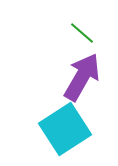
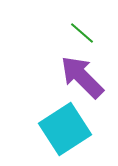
purple arrow: rotated 75 degrees counterclockwise
